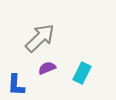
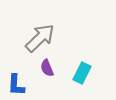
purple semicircle: rotated 90 degrees counterclockwise
